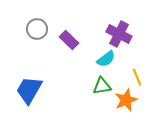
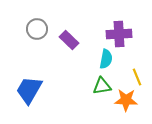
purple cross: rotated 30 degrees counterclockwise
cyan semicircle: rotated 42 degrees counterclockwise
orange star: rotated 25 degrees clockwise
